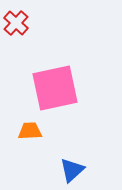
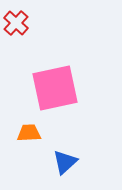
orange trapezoid: moved 1 px left, 2 px down
blue triangle: moved 7 px left, 8 px up
